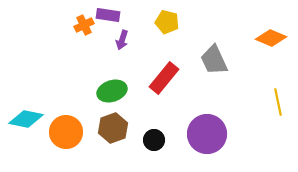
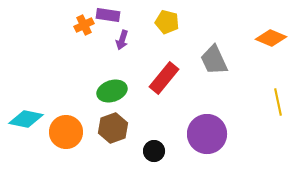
black circle: moved 11 px down
